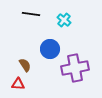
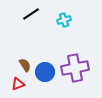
black line: rotated 42 degrees counterclockwise
cyan cross: rotated 32 degrees clockwise
blue circle: moved 5 px left, 23 px down
red triangle: rotated 24 degrees counterclockwise
